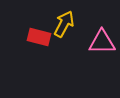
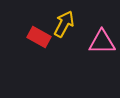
red rectangle: rotated 15 degrees clockwise
